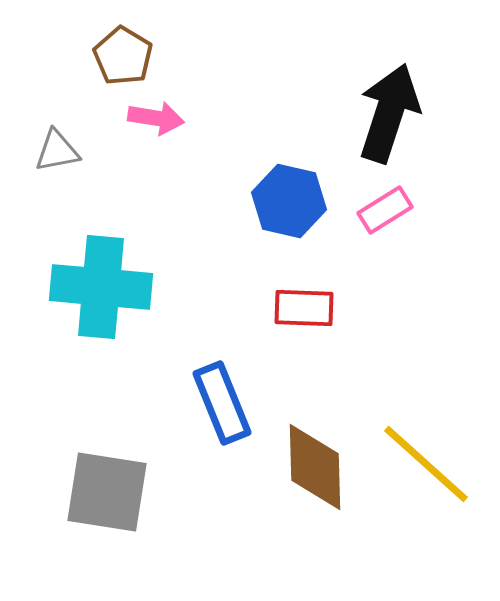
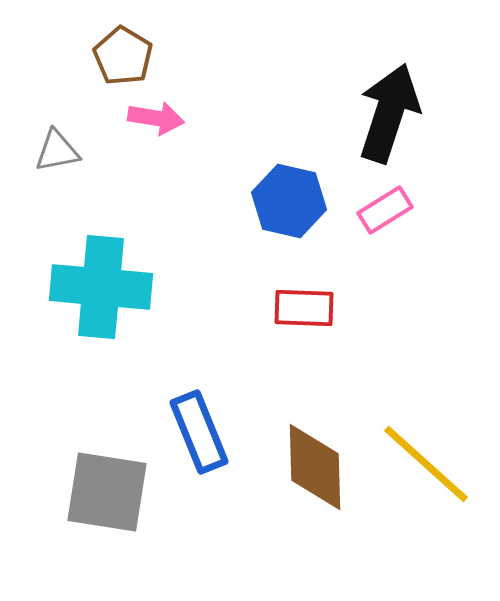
blue rectangle: moved 23 px left, 29 px down
